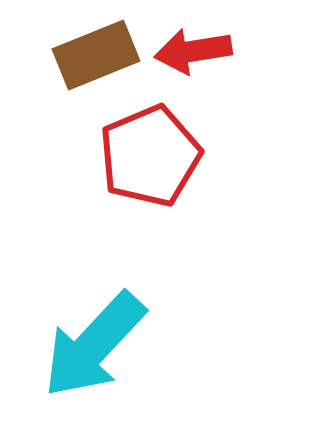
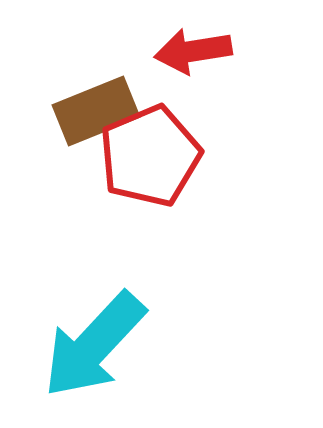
brown rectangle: moved 56 px down
